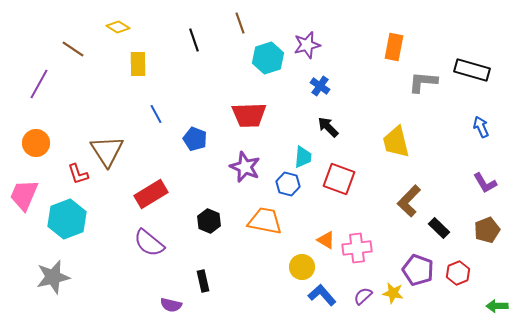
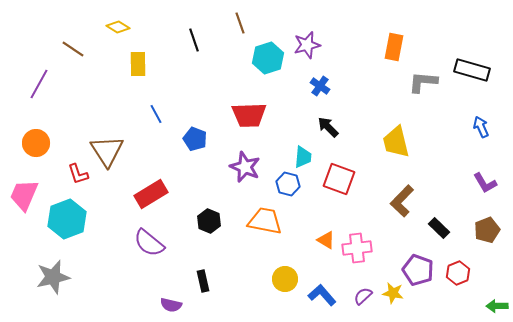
brown L-shape at (409, 201): moved 7 px left
yellow circle at (302, 267): moved 17 px left, 12 px down
